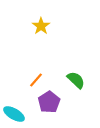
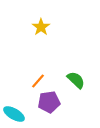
yellow star: moved 1 px down
orange line: moved 2 px right, 1 px down
purple pentagon: rotated 25 degrees clockwise
